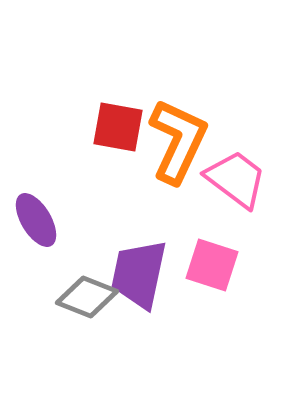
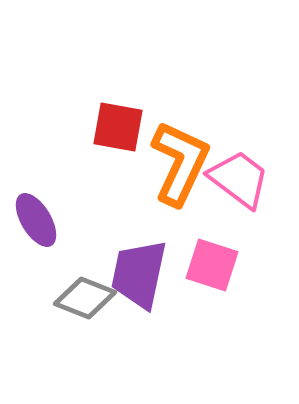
orange L-shape: moved 2 px right, 22 px down
pink trapezoid: moved 3 px right
gray diamond: moved 2 px left, 1 px down
